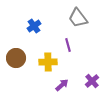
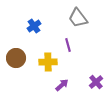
purple cross: moved 4 px right, 1 px down
